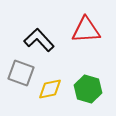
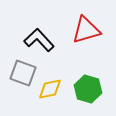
red triangle: rotated 12 degrees counterclockwise
gray square: moved 2 px right
